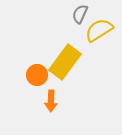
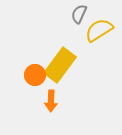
gray semicircle: moved 1 px left
yellow rectangle: moved 5 px left, 3 px down
orange circle: moved 2 px left
